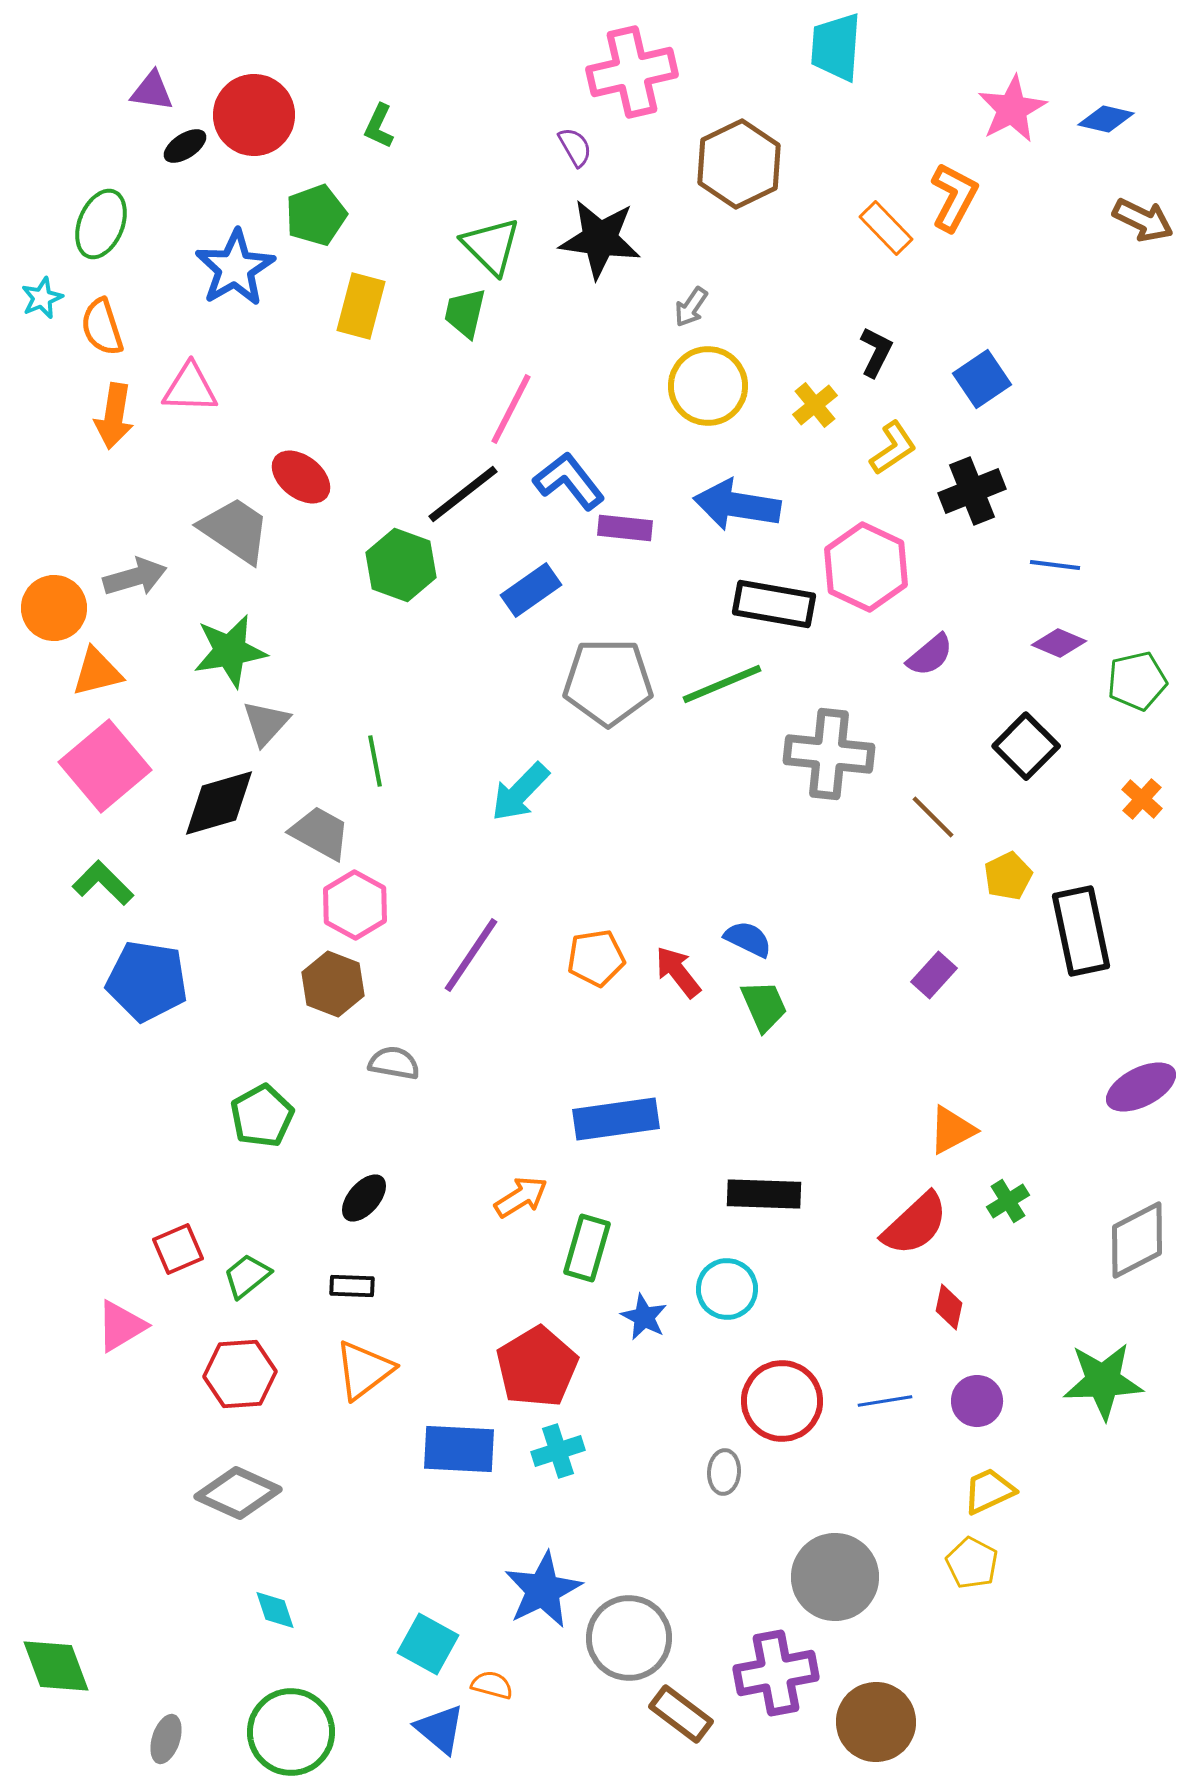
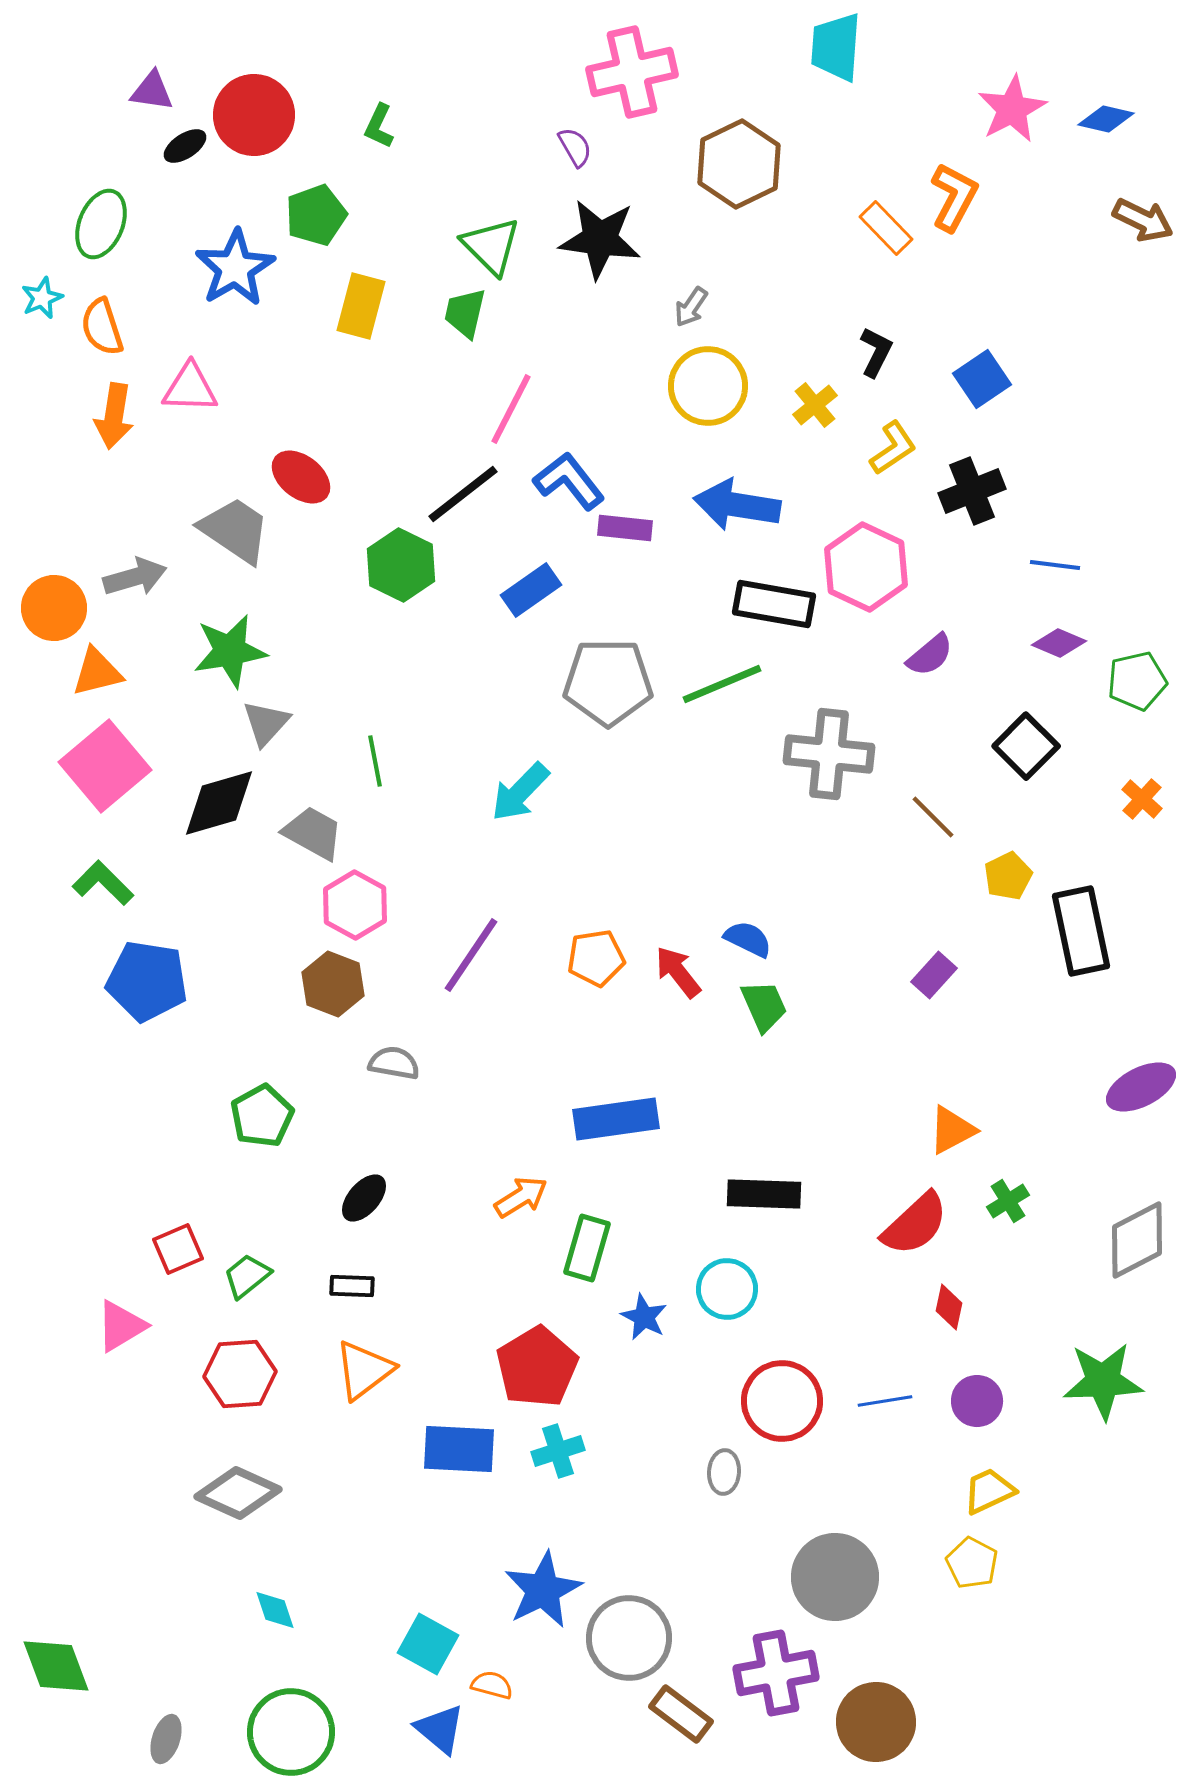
green hexagon at (401, 565): rotated 6 degrees clockwise
gray trapezoid at (320, 833): moved 7 px left
